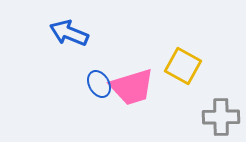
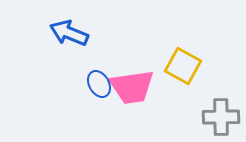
pink trapezoid: rotated 9 degrees clockwise
